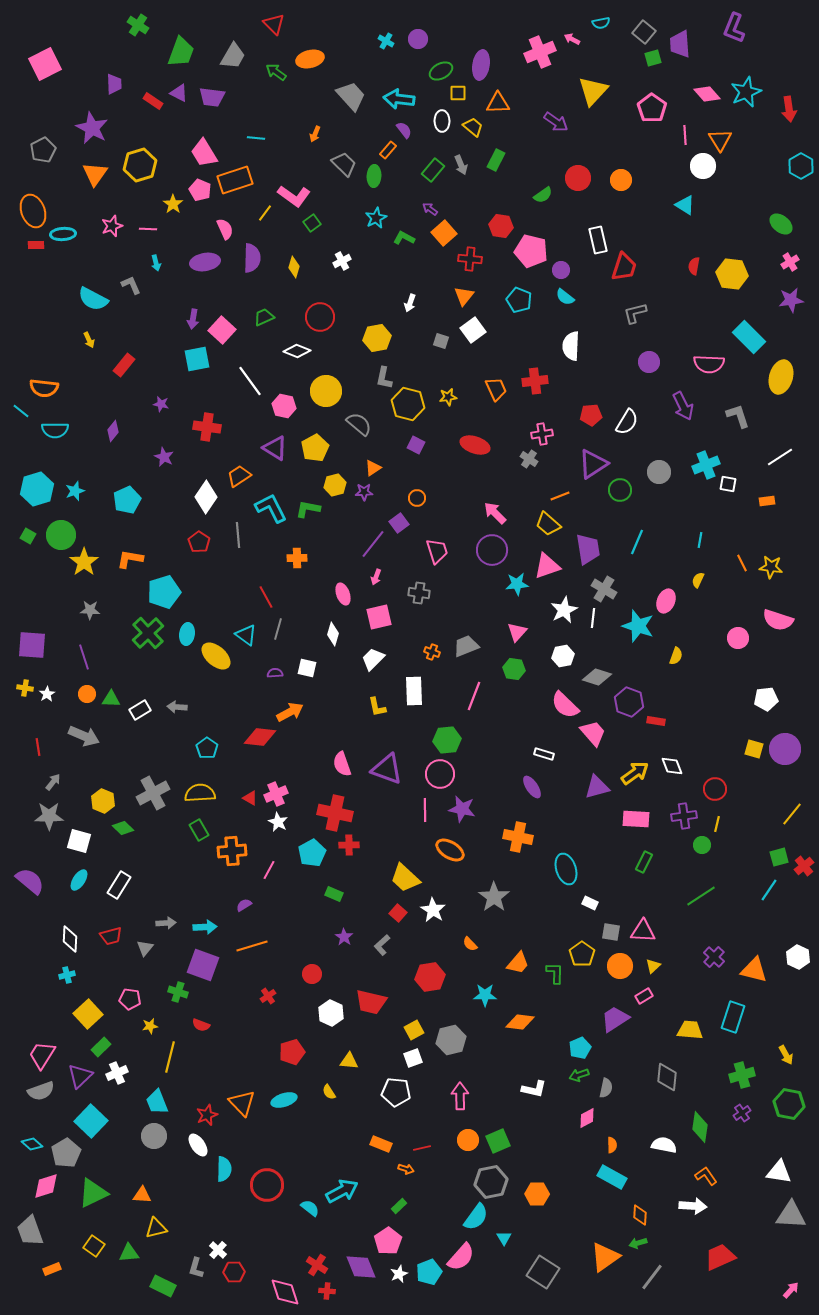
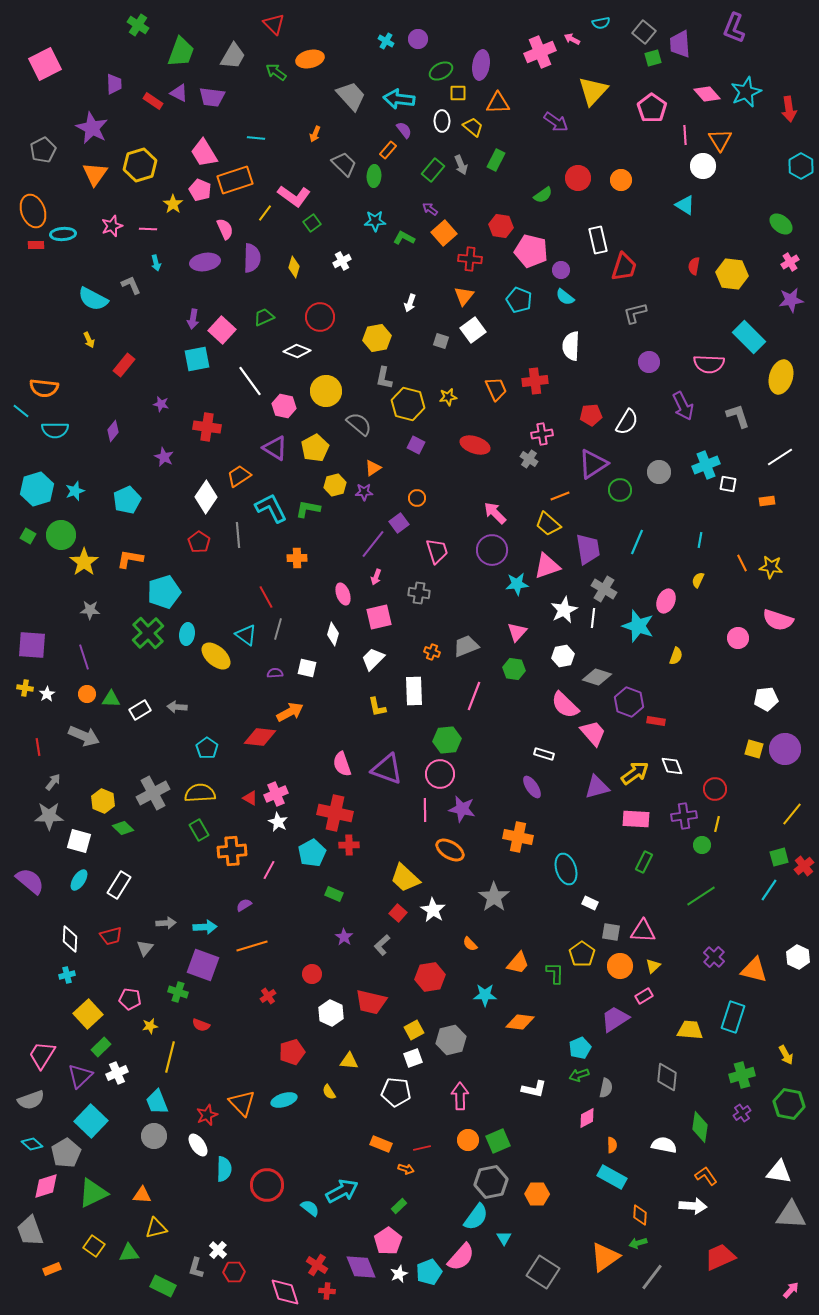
cyan star at (376, 218): moved 1 px left, 3 px down; rotated 25 degrees clockwise
gray semicircle at (41, 1091): moved 10 px left, 9 px down
